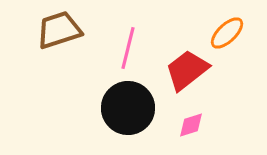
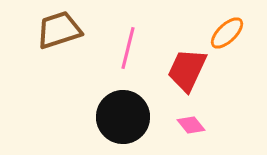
red trapezoid: rotated 27 degrees counterclockwise
black circle: moved 5 px left, 9 px down
pink diamond: rotated 68 degrees clockwise
